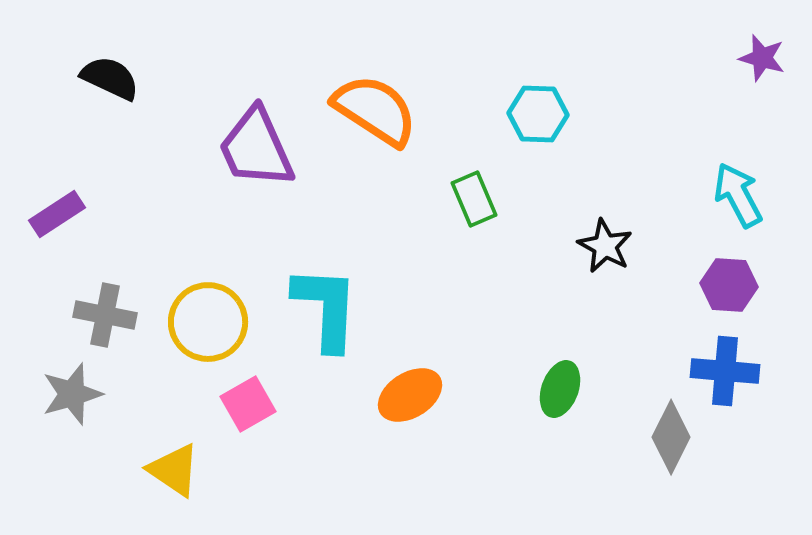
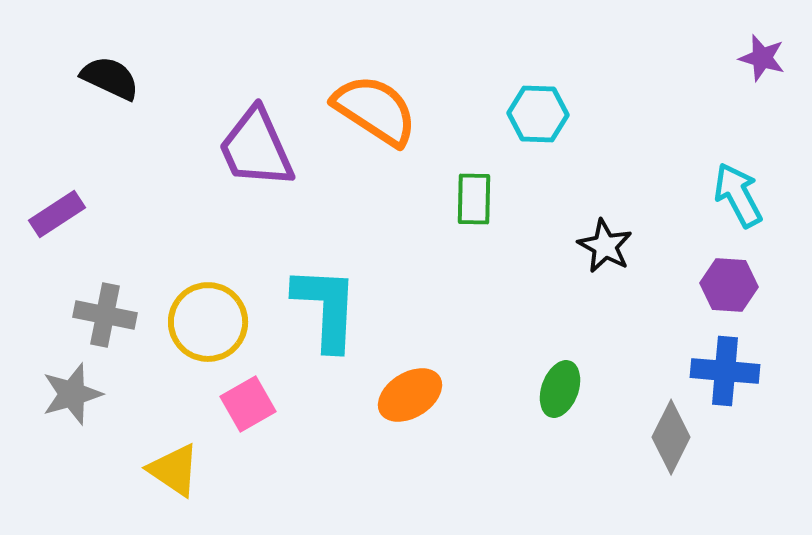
green rectangle: rotated 24 degrees clockwise
